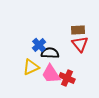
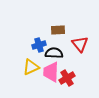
brown rectangle: moved 20 px left
blue cross: rotated 24 degrees clockwise
black semicircle: moved 4 px right
pink trapezoid: moved 2 px up; rotated 35 degrees clockwise
red cross: rotated 35 degrees clockwise
